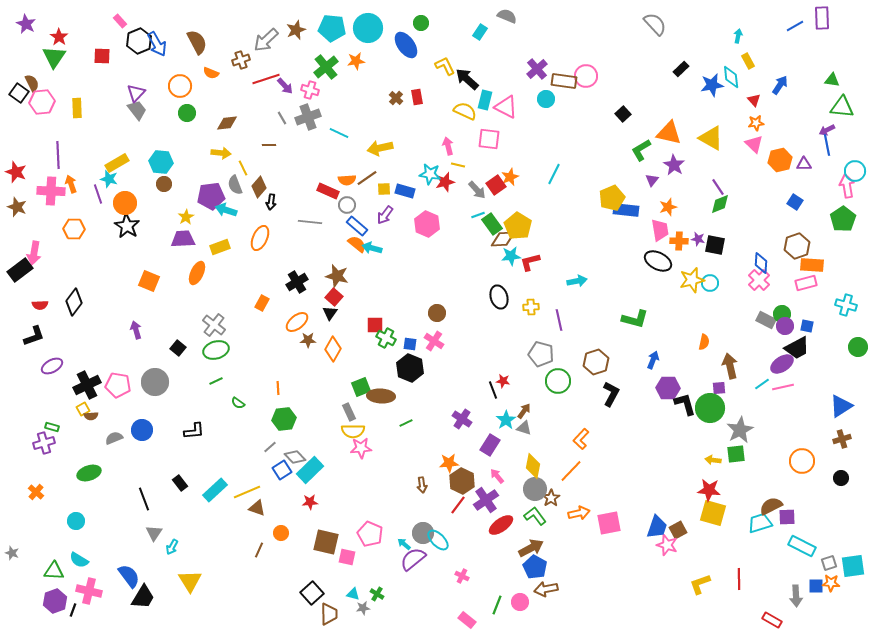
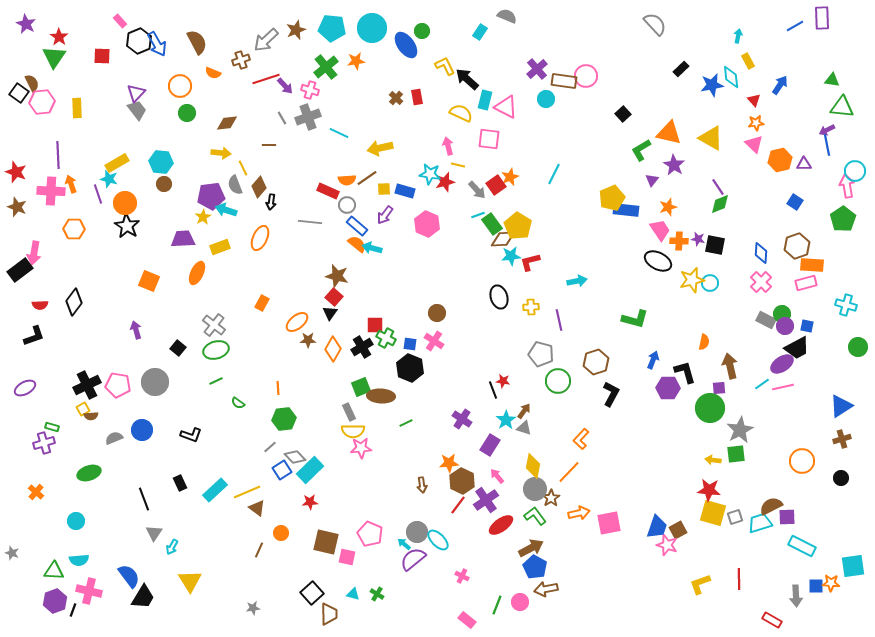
green circle at (421, 23): moved 1 px right, 8 px down
cyan circle at (368, 28): moved 4 px right
orange semicircle at (211, 73): moved 2 px right
yellow semicircle at (465, 111): moved 4 px left, 2 px down
yellow star at (186, 217): moved 17 px right
pink trapezoid at (660, 230): rotated 25 degrees counterclockwise
blue diamond at (761, 263): moved 10 px up
pink cross at (759, 280): moved 2 px right, 2 px down
black cross at (297, 282): moved 65 px right, 65 px down
purple ellipse at (52, 366): moved 27 px left, 22 px down
black L-shape at (685, 404): moved 32 px up
black L-shape at (194, 431): moved 3 px left, 4 px down; rotated 25 degrees clockwise
orange line at (571, 471): moved 2 px left, 1 px down
black rectangle at (180, 483): rotated 14 degrees clockwise
brown triangle at (257, 508): rotated 18 degrees clockwise
gray circle at (423, 533): moved 6 px left, 1 px up
cyan semicircle at (79, 560): rotated 36 degrees counterclockwise
gray square at (829, 563): moved 94 px left, 46 px up
gray star at (363, 608): moved 110 px left
